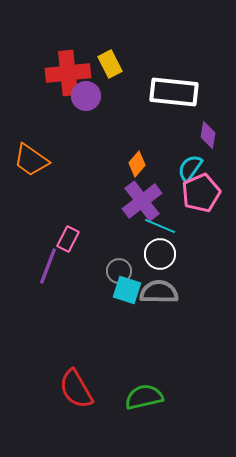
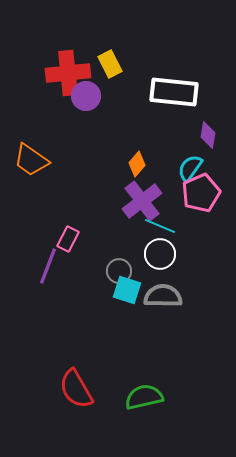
gray semicircle: moved 4 px right, 4 px down
